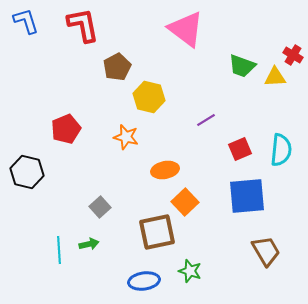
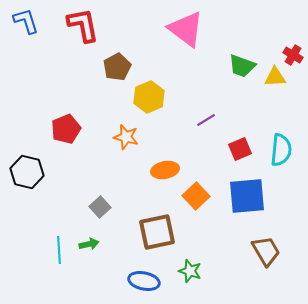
yellow hexagon: rotated 24 degrees clockwise
orange square: moved 11 px right, 6 px up
blue ellipse: rotated 20 degrees clockwise
